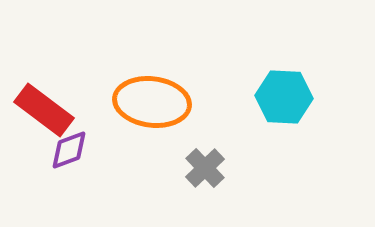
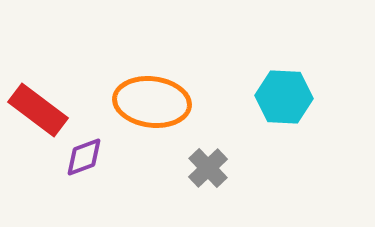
red rectangle: moved 6 px left
purple diamond: moved 15 px right, 7 px down
gray cross: moved 3 px right
